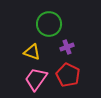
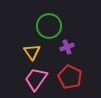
green circle: moved 2 px down
yellow triangle: rotated 36 degrees clockwise
red pentagon: moved 2 px right, 2 px down
